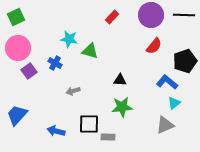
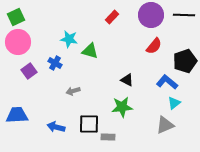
pink circle: moved 6 px up
black triangle: moved 7 px right; rotated 24 degrees clockwise
blue trapezoid: rotated 45 degrees clockwise
blue arrow: moved 4 px up
